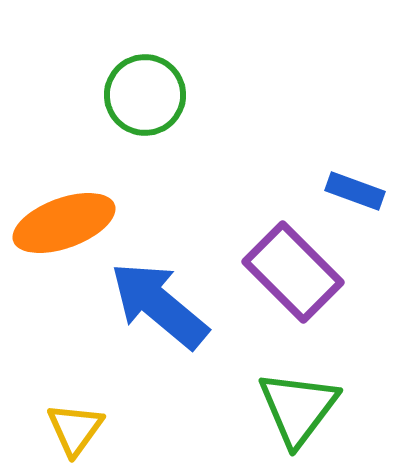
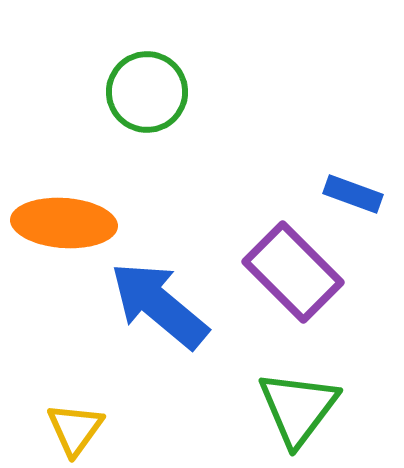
green circle: moved 2 px right, 3 px up
blue rectangle: moved 2 px left, 3 px down
orange ellipse: rotated 24 degrees clockwise
